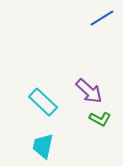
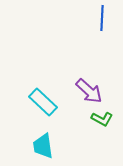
blue line: rotated 55 degrees counterclockwise
green L-shape: moved 2 px right
cyan trapezoid: rotated 20 degrees counterclockwise
